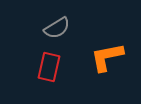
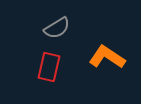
orange L-shape: rotated 45 degrees clockwise
